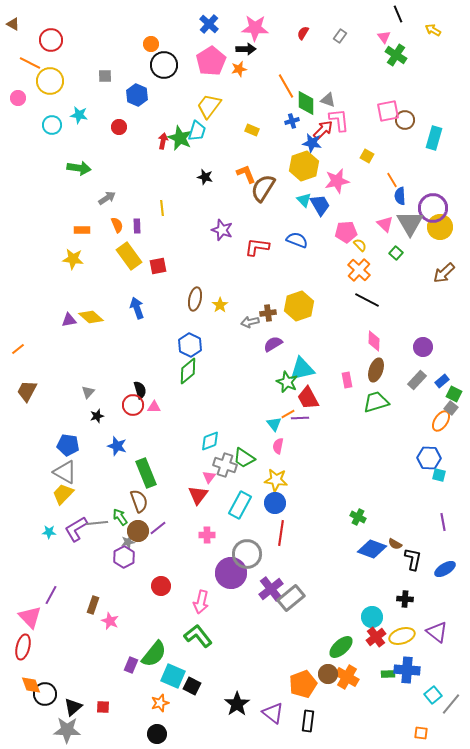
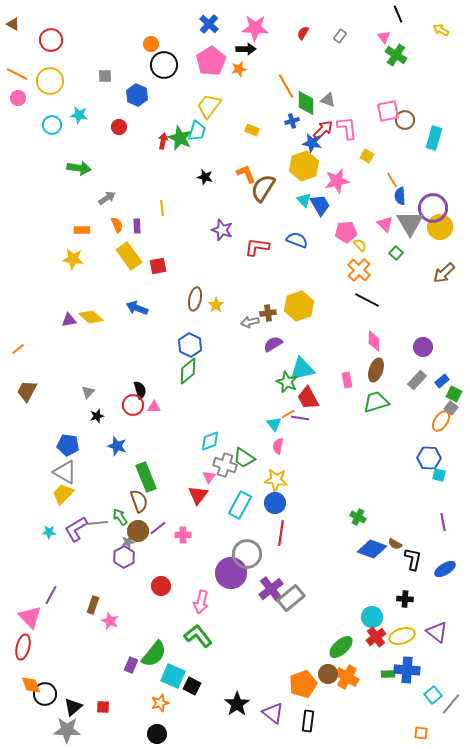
yellow arrow at (433, 30): moved 8 px right
orange line at (30, 63): moved 13 px left, 11 px down
pink L-shape at (339, 120): moved 8 px right, 8 px down
yellow star at (220, 305): moved 4 px left
blue arrow at (137, 308): rotated 50 degrees counterclockwise
purple line at (300, 418): rotated 12 degrees clockwise
green rectangle at (146, 473): moved 4 px down
pink cross at (207, 535): moved 24 px left
